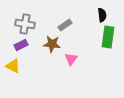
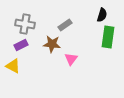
black semicircle: rotated 24 degrees clockwise
